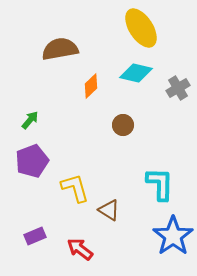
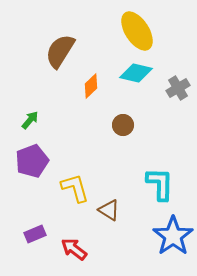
yellow ellipse: moved 4 px left, 3 px down
brown semicircle: moved 2 px down; rotated 48 degrees counterclockwise
purple rectangle: moved 2 px up
red arrow: moved 6 px left
